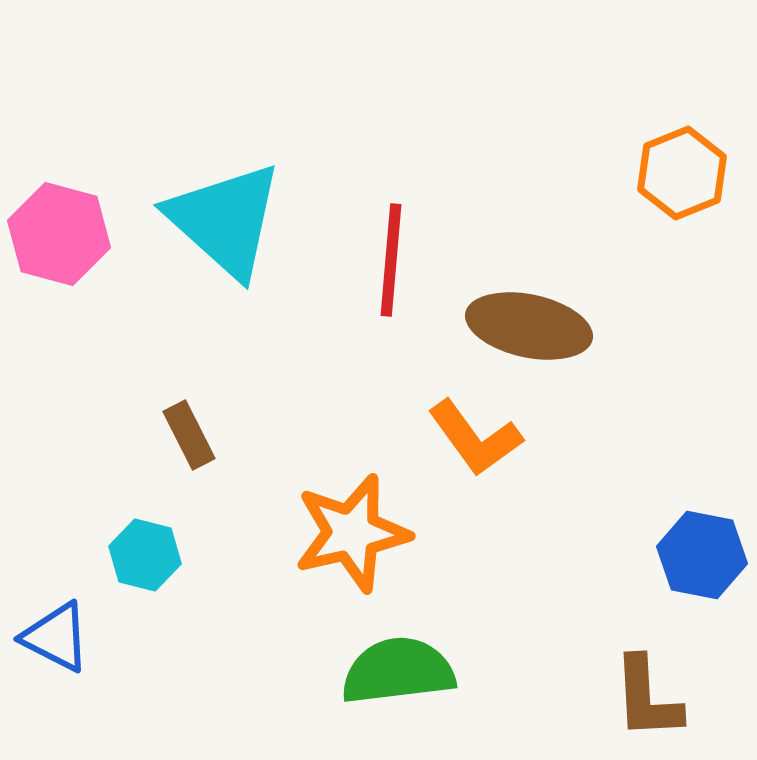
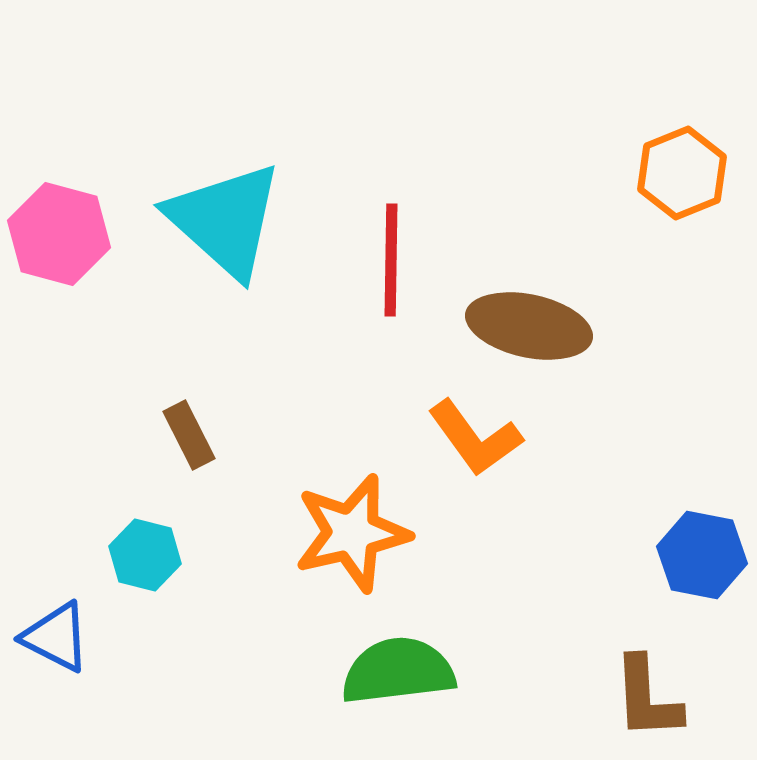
red line: rotated 4 degrees counterclockwise
